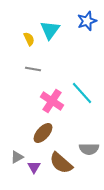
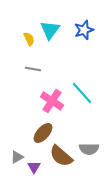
blue star: moved 3 px left, 9 px down
brown semicircle: moved 7 px up
